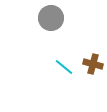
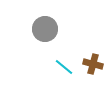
gray circle: moved 6 px left, 11 px down
